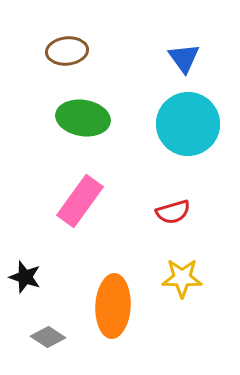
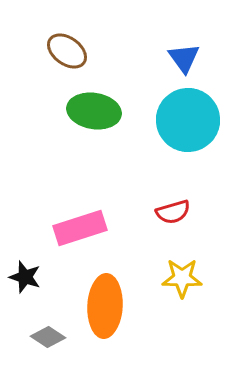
brown ellipse: rotated 42 degrees clockwise
green ellipse: moved 11 px right, 7 px up
cyan circle: moved 4 px up
pink rectangle: moved 27 px down; rotated 36 degrees clockwise
orange ellipse: moved 8 px left
